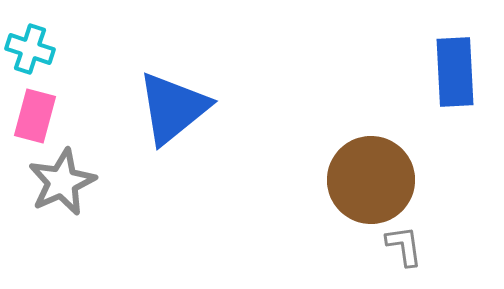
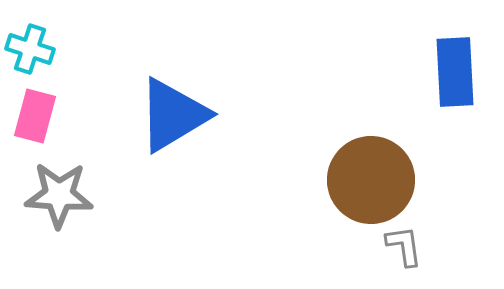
blue triangle: moved 7 px down; rotated 8 degrees clockwise
gray star: moved 3 px left, 13 px down; rotated 28 degrees clockwise
